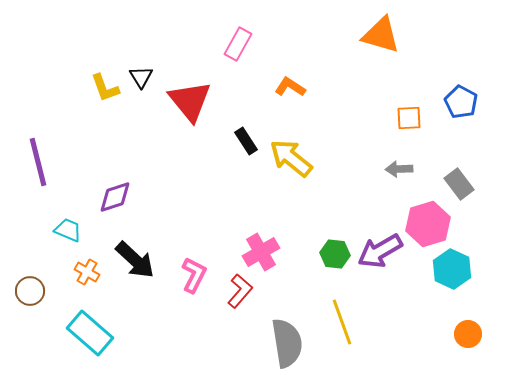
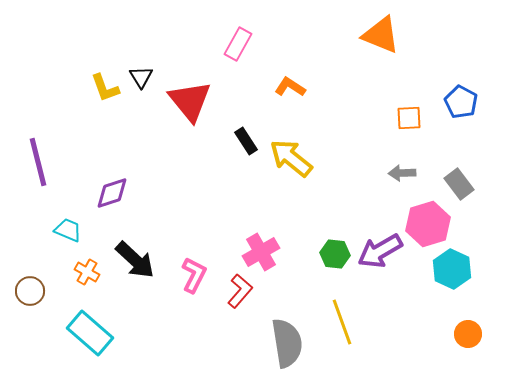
orange triangle: rotated 6 degrees clockwise
gray arrow: moved 3 px right, 4 px down
purple diamond: moved 3 px left, 4 px up
